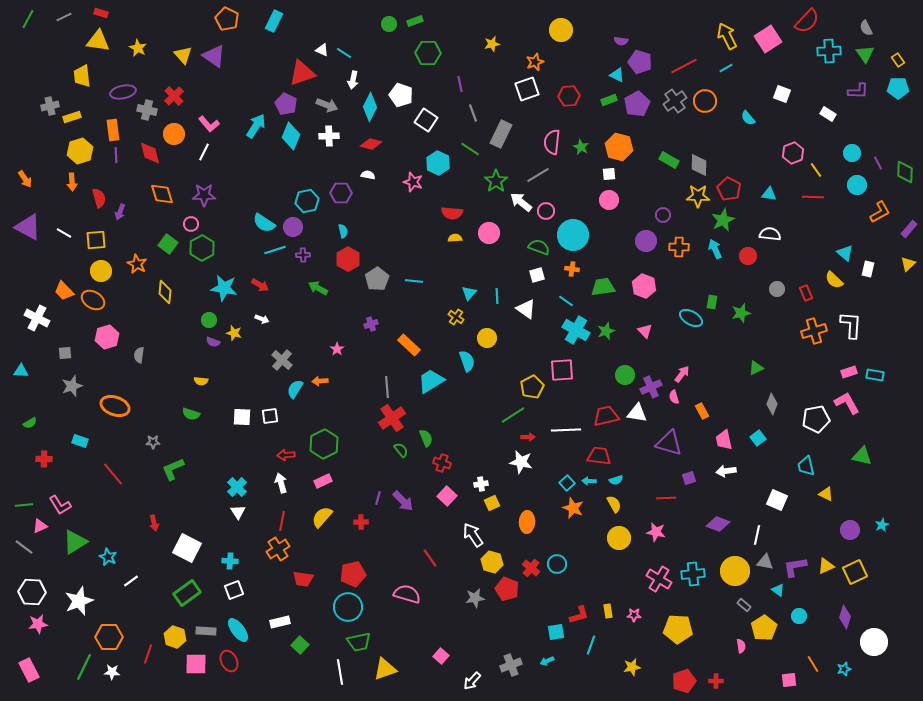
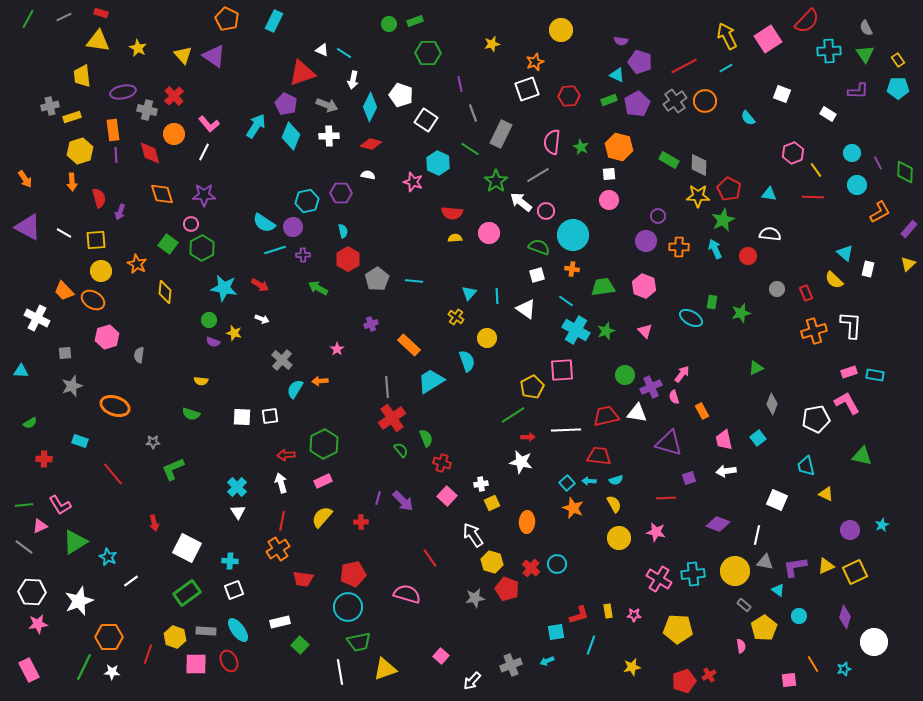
purple circle at (663, 215): moved 5 px left, 1 px down
red cross at (716, 681): moved 7 px left, 6 px up; rotated 32 degrees counterclockwise
